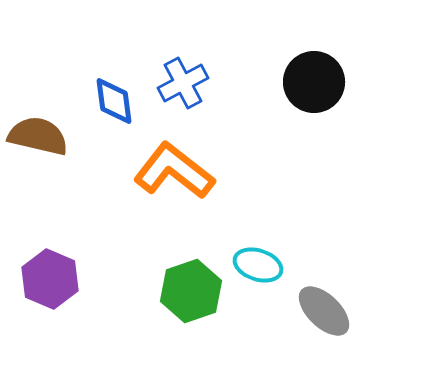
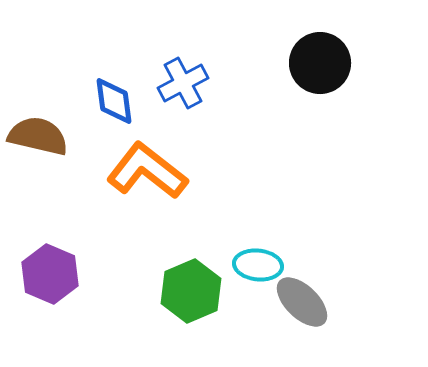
black circle: moved 6 px right, 19 px up
orange L-shape: moved 27 px left
cyan ellipse: rotated 12 degrees counterclockwise
purple hexagon: moved 5 px up
green hexagon: rotated 4 degrees counterclockwise
gray ellipse: moved 22 px left, 9 px up
